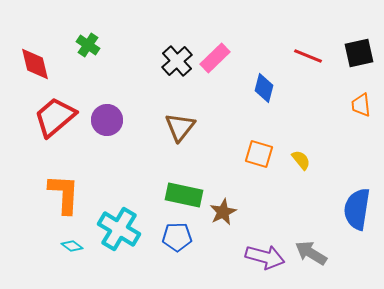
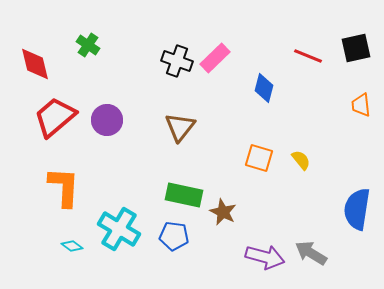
black square: moved 3 px left, 5 px up
black cross: rotated 28 degrees counterclockwise
orange square: moved 4 px down
orange L-shape: moved 7 px up
brown star: rotated 20 degrees counterclockwise
blue pentagon: moved 3 px left, 1 px up; rotated 8 degrees clockwise
